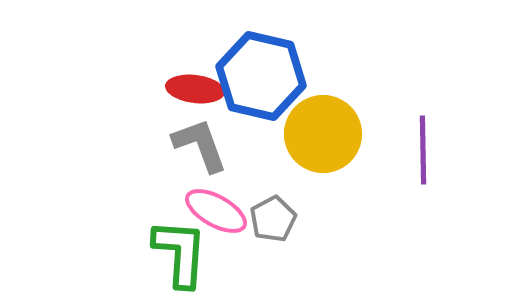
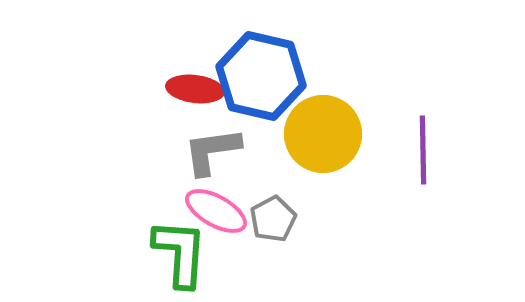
gray L-shape: moved 12 px right, 6 px down; rotated 78 degrees counterclockwise
